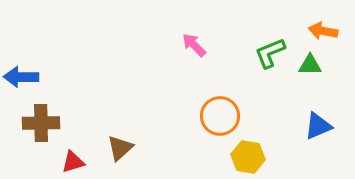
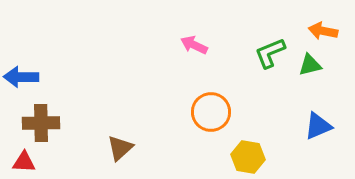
pink arrow: rotated 20 degrees counterclockwise
green triangle: rotated 15 degrees counterclockwise
orange circle: moved 9 px left, 4 px up
red triangle: moved 49 px left; rotated 20 degrees clockwise
